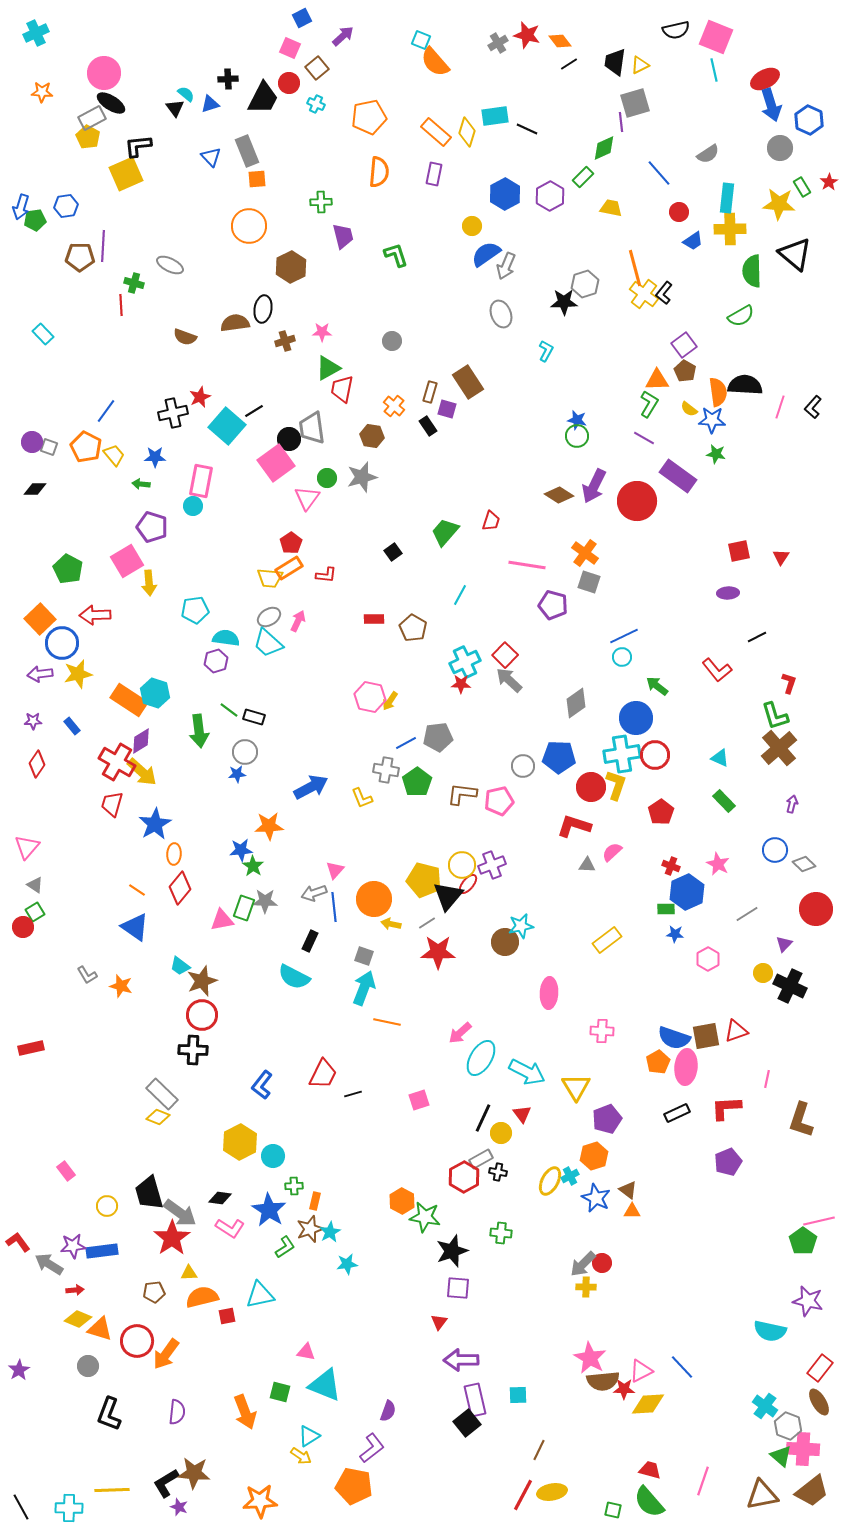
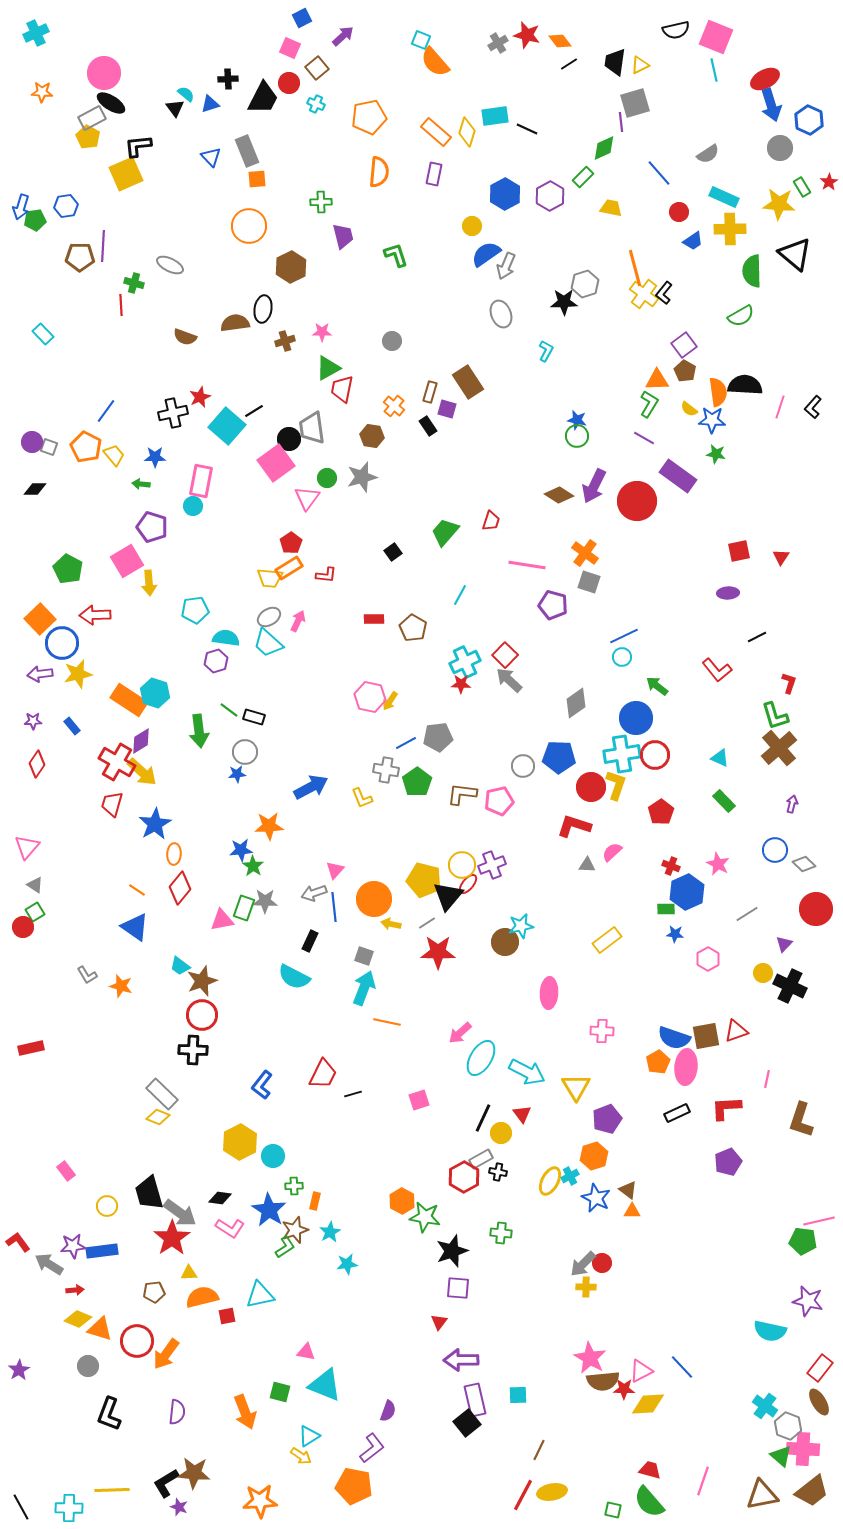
cyan rectangle at (727, 198): moved 3 px left, 1 px up; rotated 72 degrees counterclockwise
brown star at (310, 1229): moved 15 px left, 1 px down
green pentagon at (803, 1241): rotated 28 degrees counterclockwise
